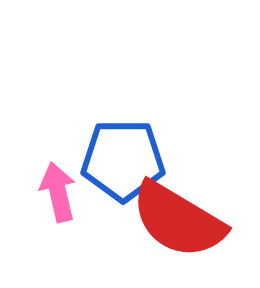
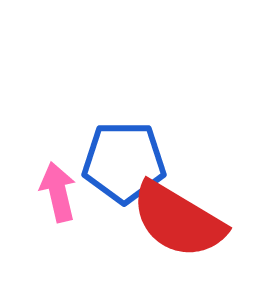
blue pentagon: moved 1 px right, 2 px down
